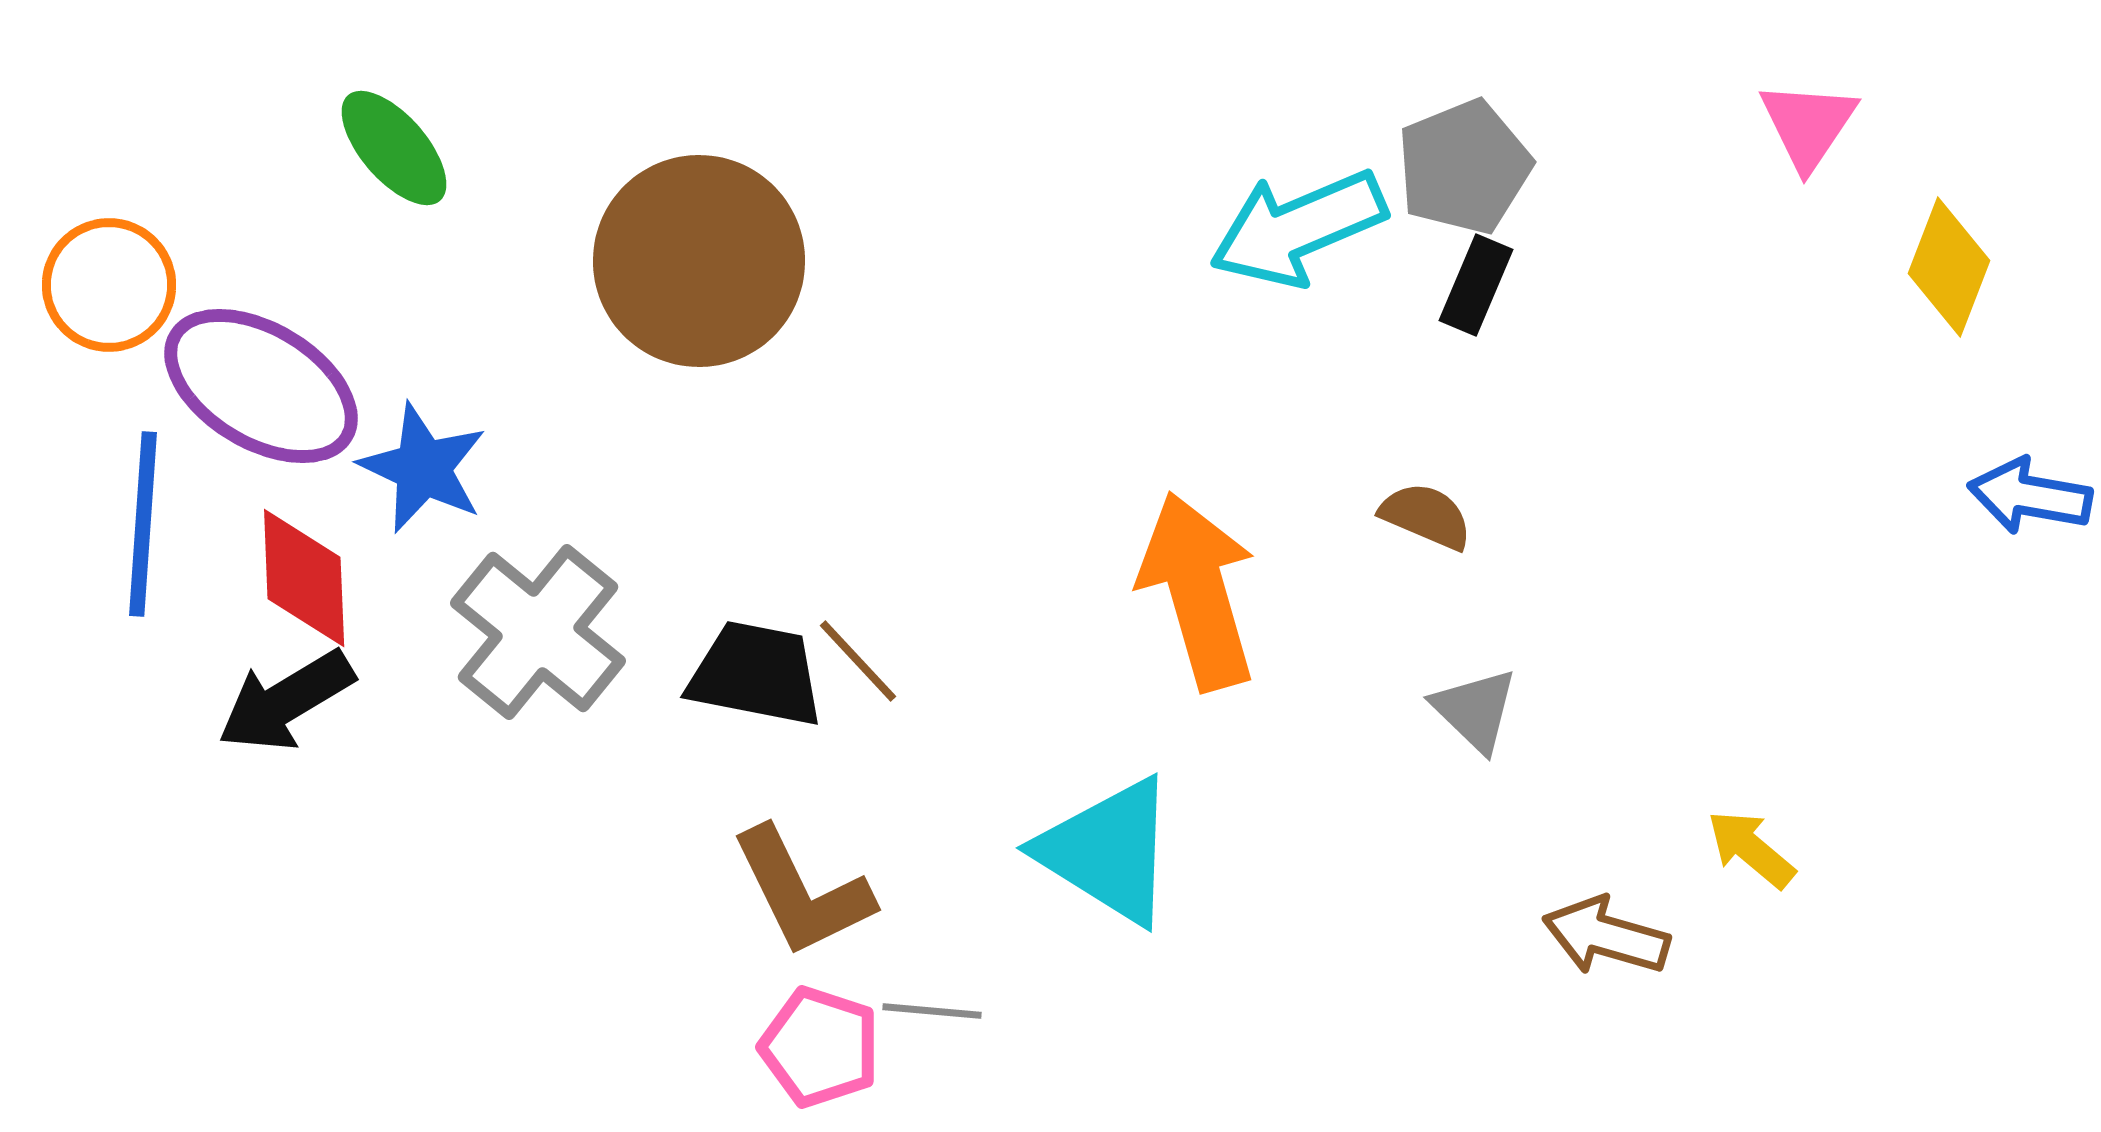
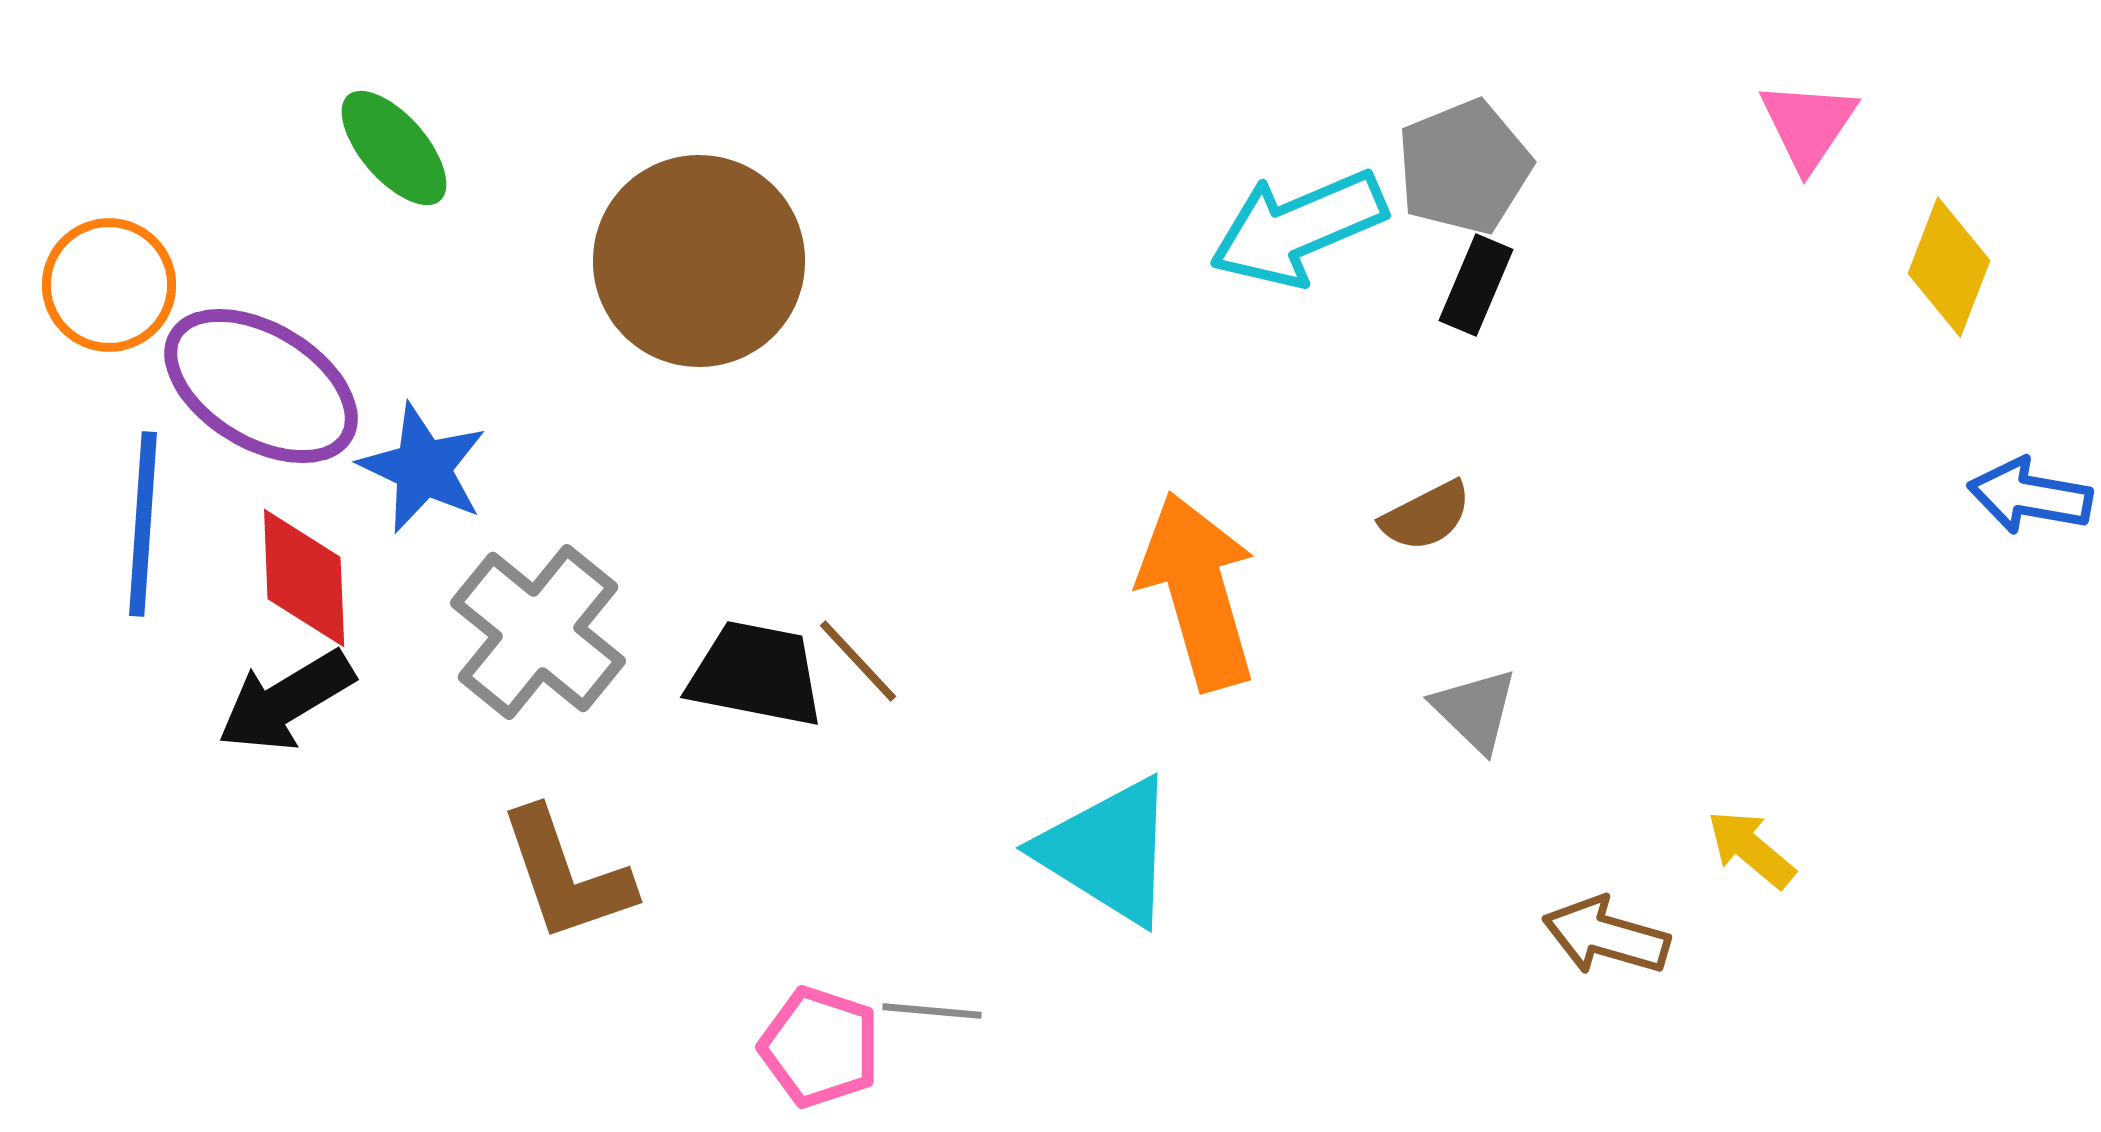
brown semicircle: rotated 130 degrees clockwise
brown L-shape: moved 236 px left, 17 px up; rotated 7 degrees clockwise
